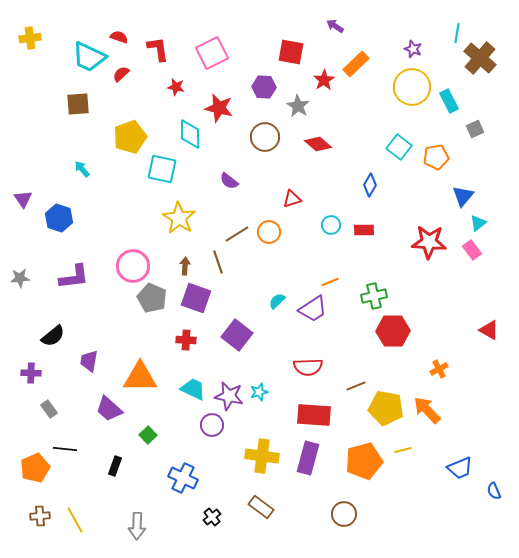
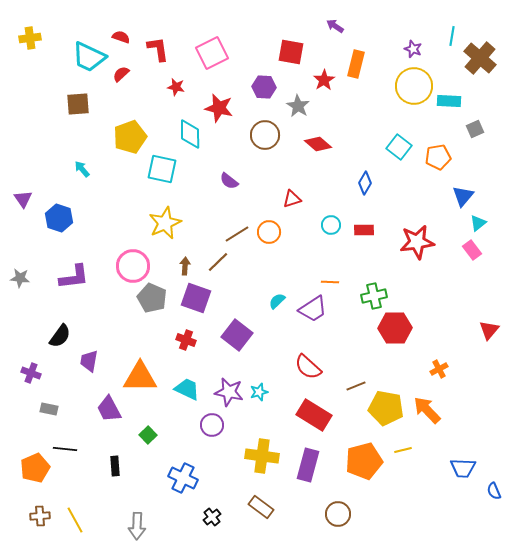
cyan line at (457, 33): moved 5 px left, 3 px down
red semicircle at (119, 37): moved 2 px right
orange rectangle at (356, 64): rotated 32 degrees counterclockwise
yellow circle at (412, 87): moved 2 px right, 1 px up
cyan rectangle at (449, 101): rotated 60 degrees counterclockwise
brown circle at (265, 137): moved 2 px up
orange pentagon at (436, 157): moved 2 px right
blue diamond at (370, 185): moved 5 px left, 2 px up
yellow star at (179, 218): moved 14 px left, 5 px down; rotated 16 degrees clockwise
red star at (429, 242): moved 12 px left; rotated 12 degrees counterclockwise
brown line at (218, 262): rotated 65 degrees clockwise
gray star at (20, 278): rotated 12 degrees clockwise
orange line at (330, 282): rotated 24 degrees clockwise
red triangle at (489, 330): rotated 40 degrees clockwise
red hexagon at (393, 331): moved 2 px right, 3 px up
black semicircle at (53, 336): moved 7 px right; rotated 15 degrees counterclockwise
red cross at (186, 340): rotated 18 degrees clockwise
red semicircle at (308, 367): rotated 44 degrees clockwise
purple cross at (31, 373): rotated 18 degrees clockwise
cyan trapezoid at (193, 389): moved 6 px left
purple star at (229, 396): moved 4 px up
gray rectangle at (49, 409): rotated 42 degrees counterclockwise
purple trapezoid at (109, 409): rotated 20 degrees clockwise
red rectangle at (314, 415): rotated 28 degrees clockwise
purple rectangle at (308, 458): moved 7 px down
black rectangle at (115, 466): rotated 24 degrees counterclockwise
blue trapezoid at (460, 468): moved 3 px right; rotated 24 degrees clockwise
brown circle at (344, 514): moved 6 px left
